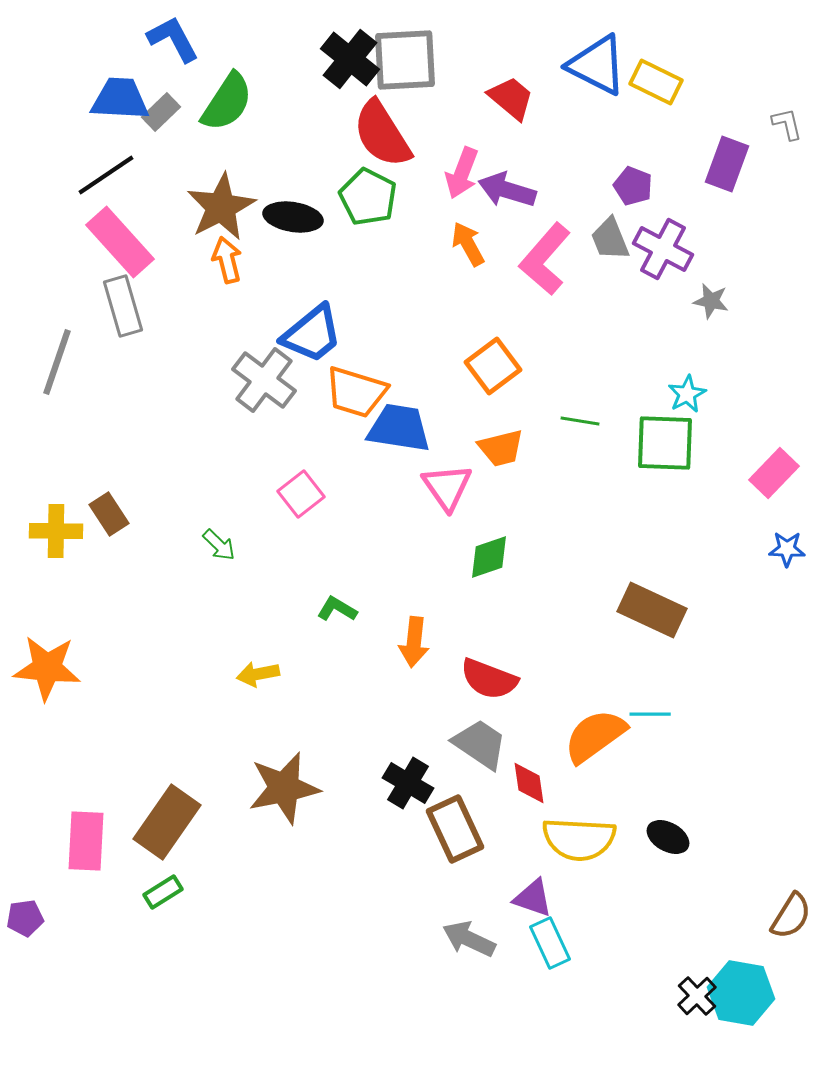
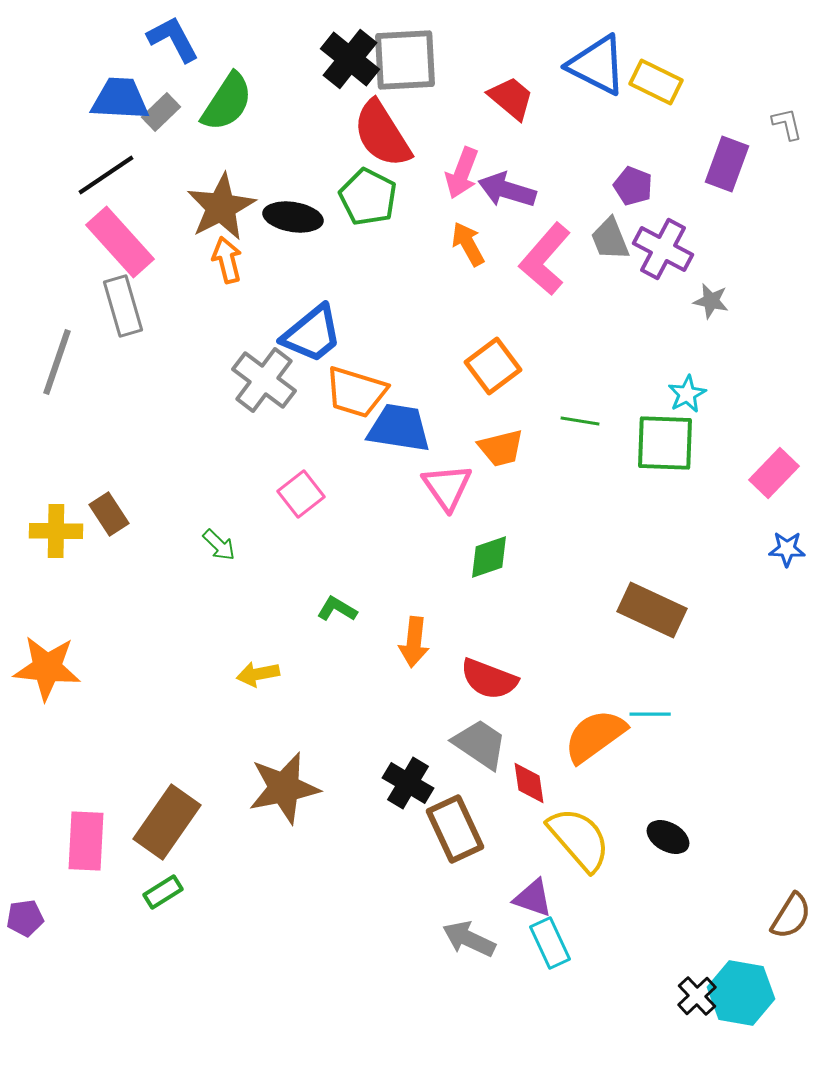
yellow semicircle at (579, 839): rotated 134 degrees counterclockwise
